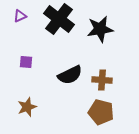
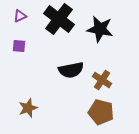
black star: rotated 20 degrees clockwise
purple square: moved 7 px left, 16 px up
black semicircle: moved 1 px right, 5 px up; rotated 15 degrees clockwise
brown cross: rotated 30 degrees clockwise
brown star: moved 1 px right, 1 px down
